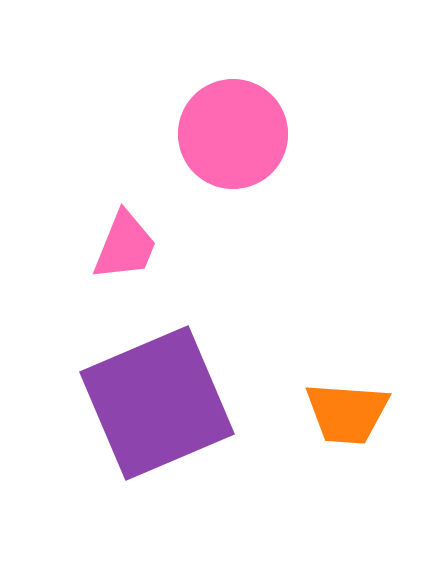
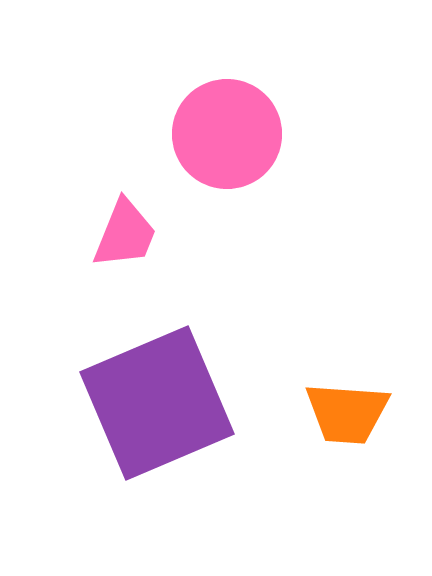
pink circle: moved 6 px left
pink trapezoid: moved 12 px up
